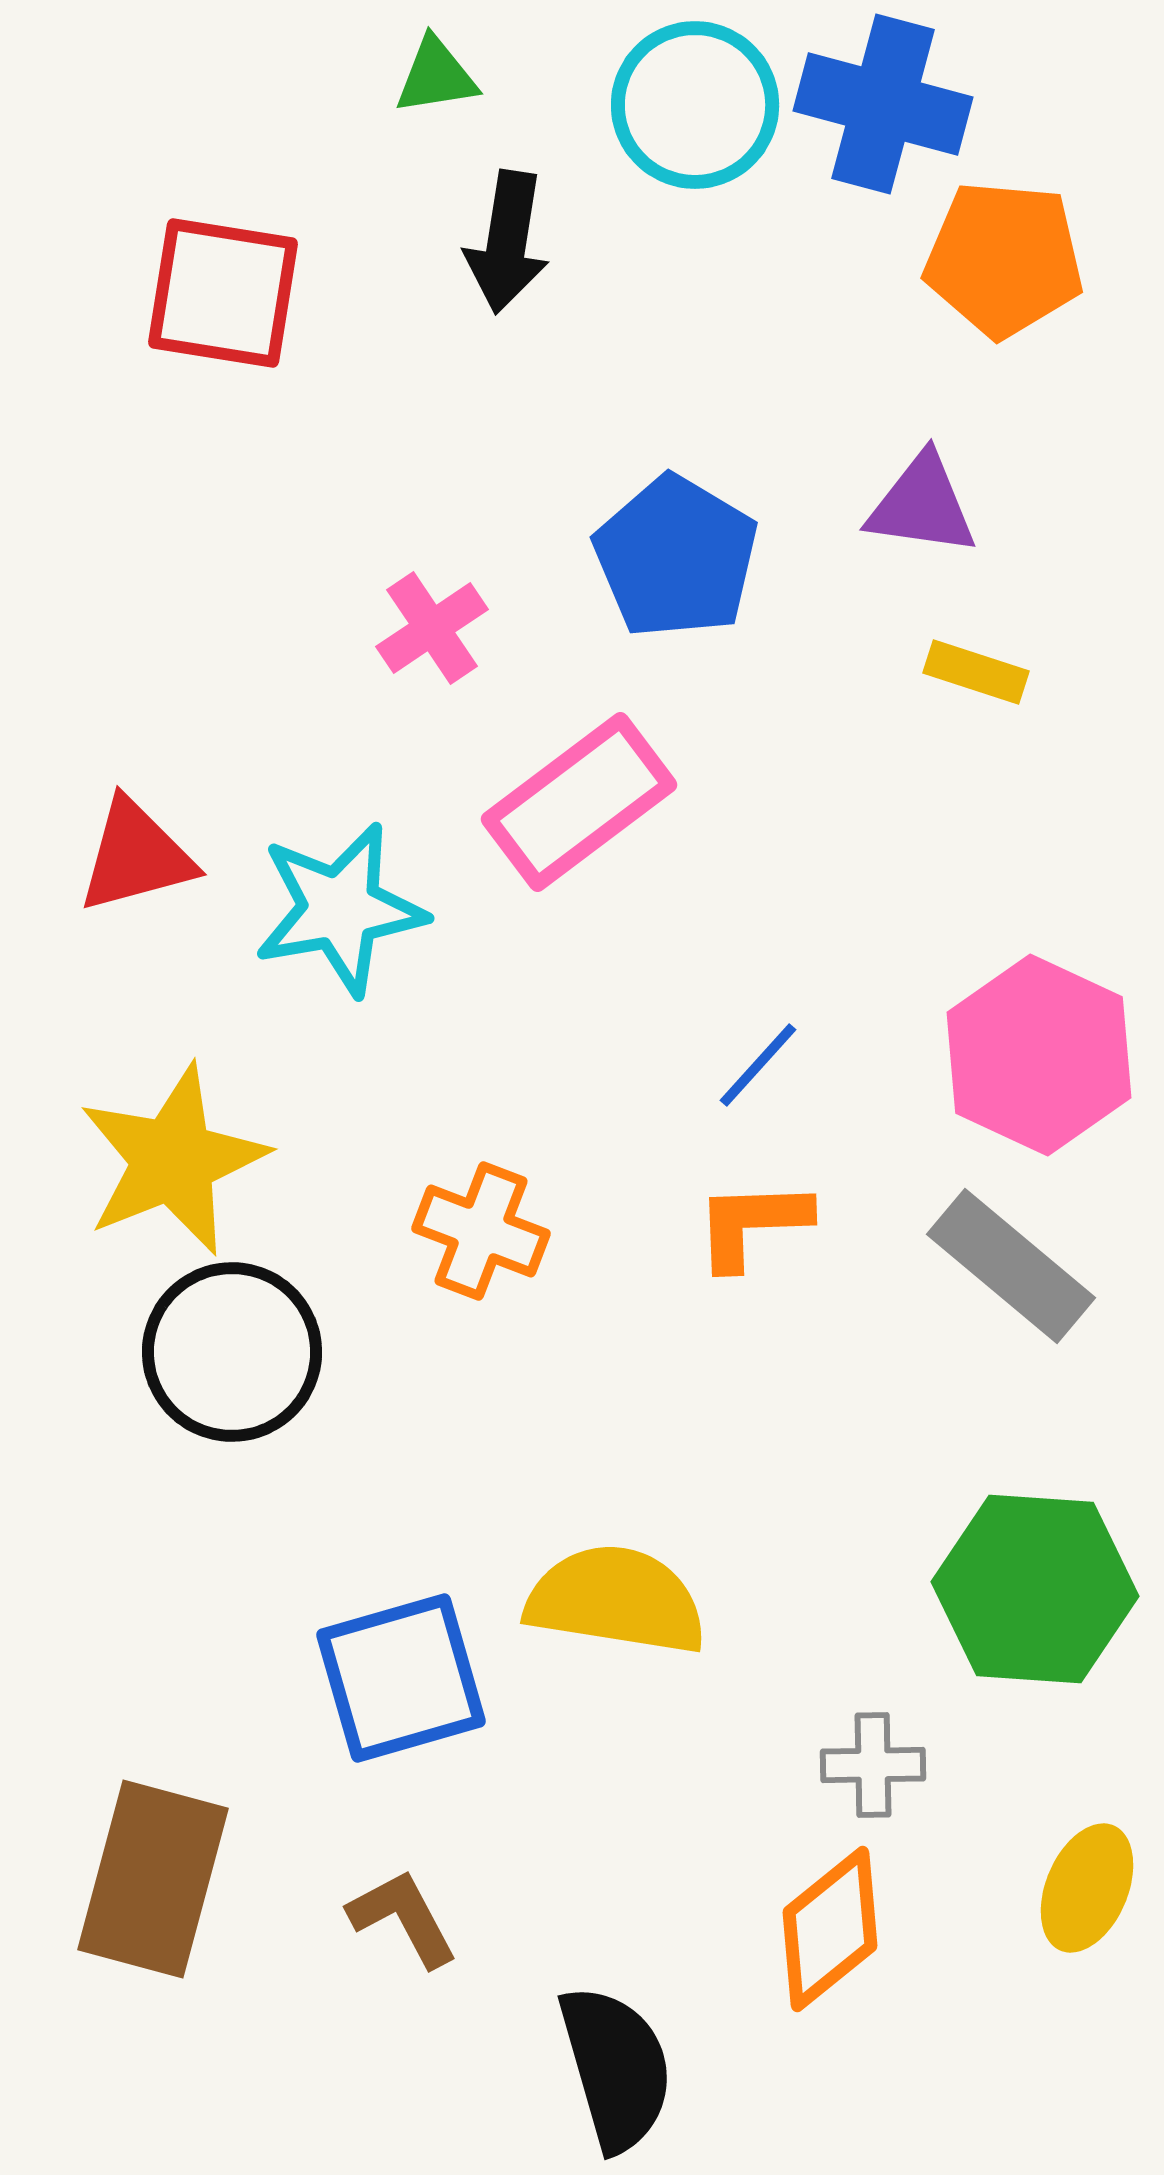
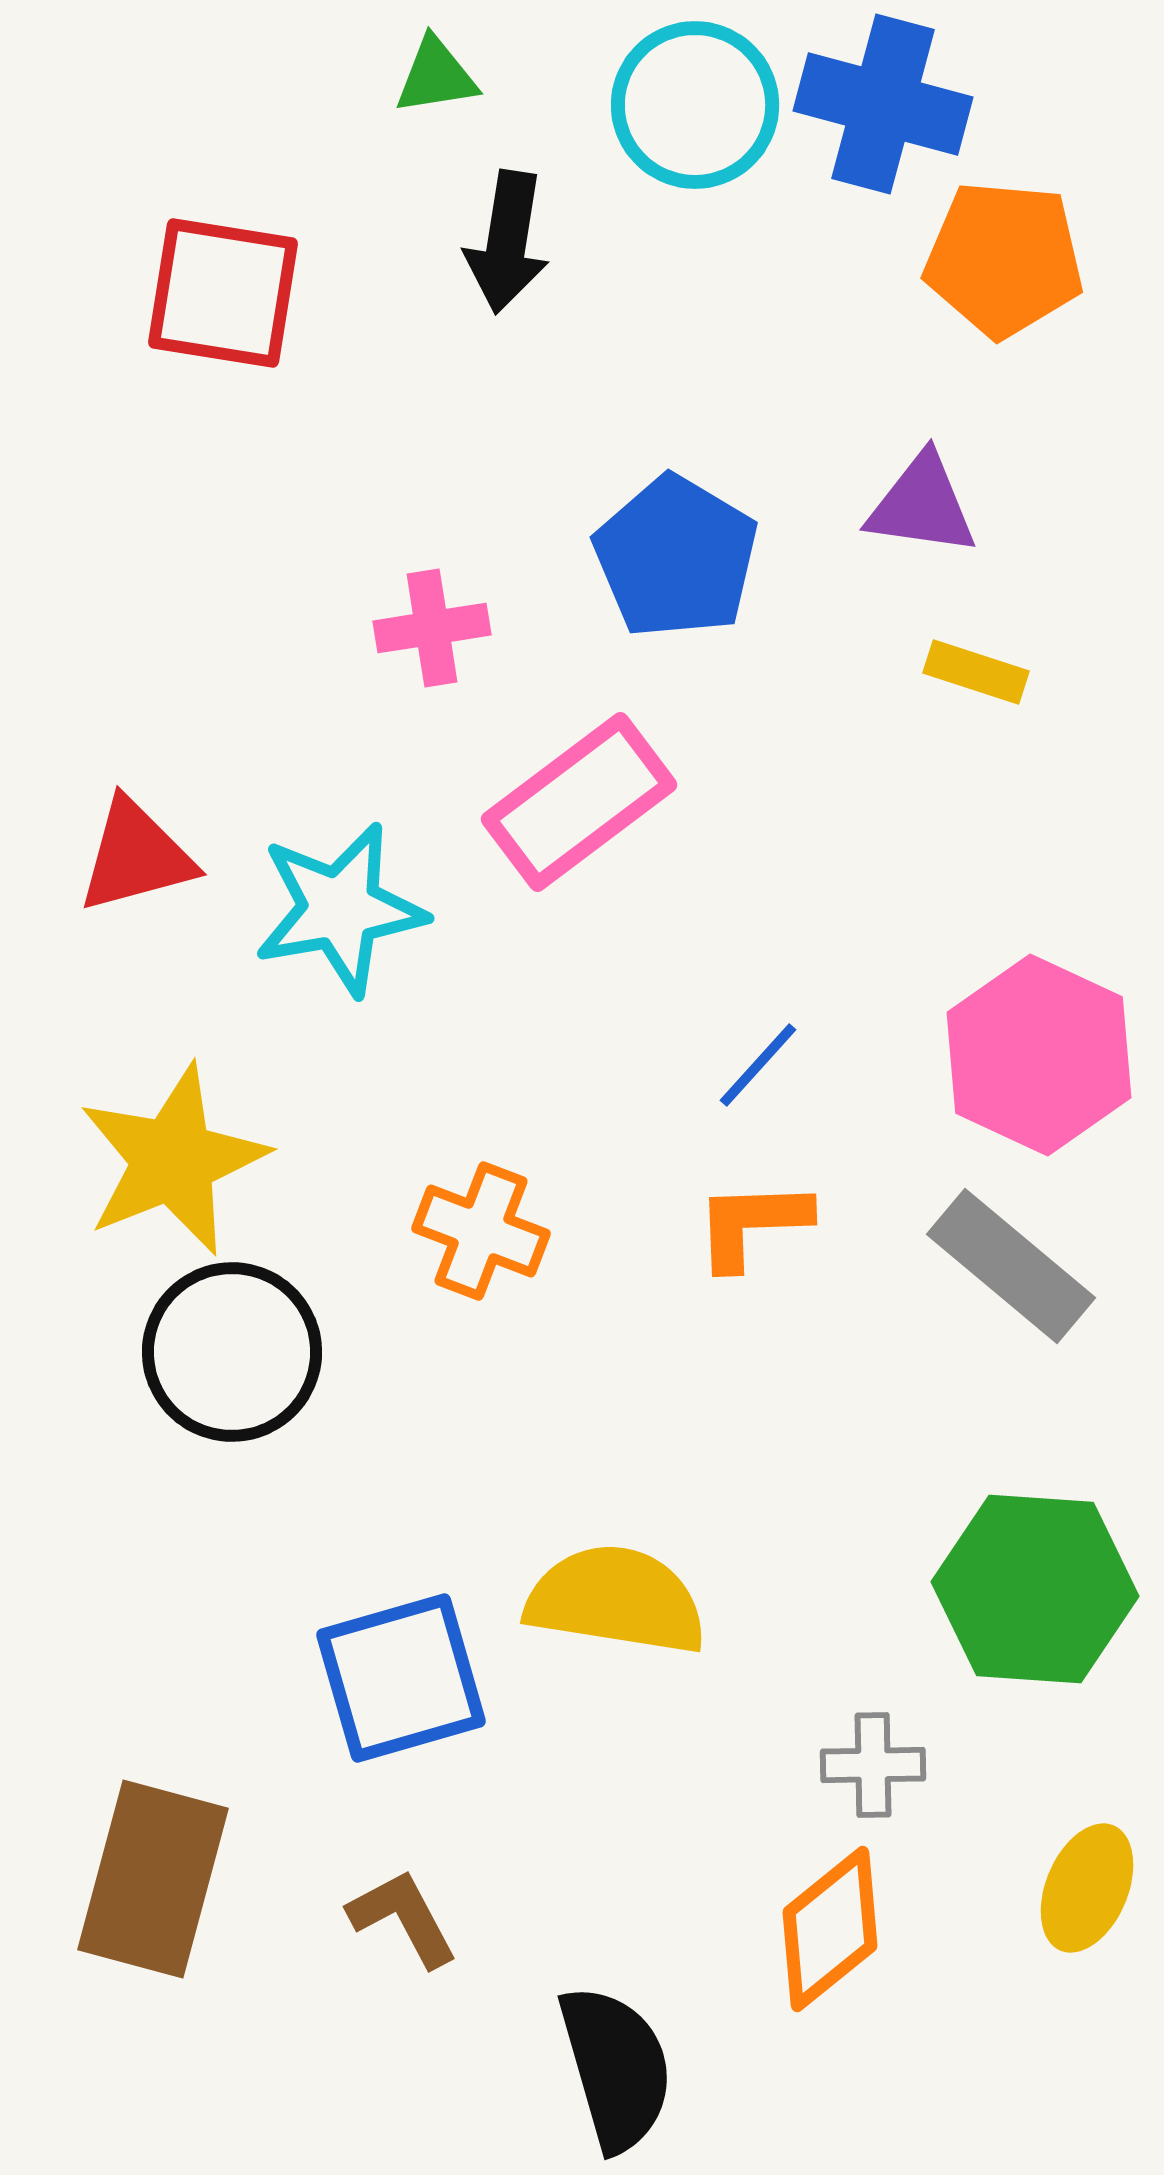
pink cross: rotated 25 degrees clockwise
